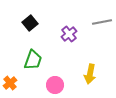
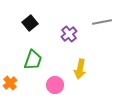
yellow arrow: moved 10 px left, 5 px up
